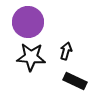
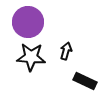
black rectangle: moved 10 px right
